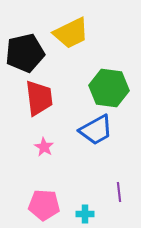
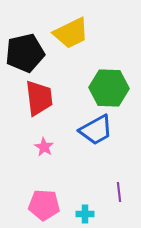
green hexagon: rotated 6 degrees counterclockwise
